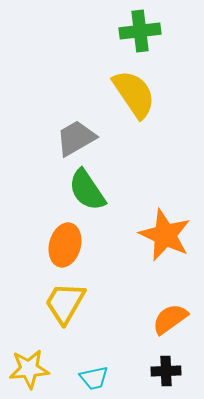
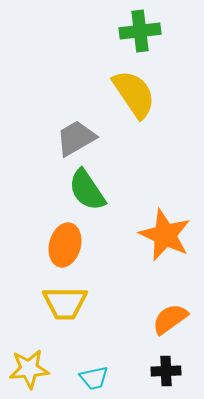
yellow trapezoid: rotated 120 degrees counterclockwise
